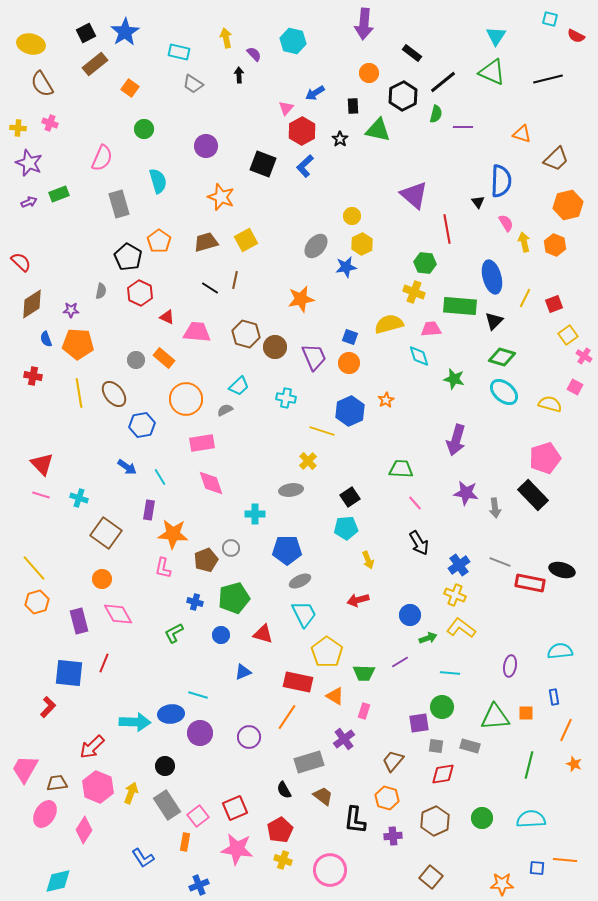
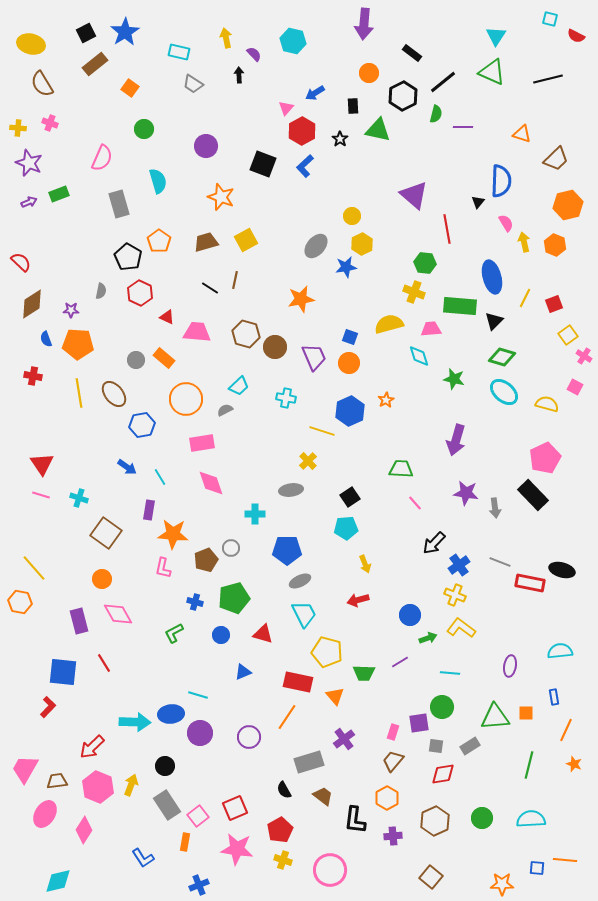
black triangle at (478, 202): rotated 16 degrees clockwise
yellow semicircle at (550, 404): moved 3 px left
pink pentagon at (545, 458): rotated 8 degrees counterclockwise
red triangle at (42, 464): rotated 10 degrees clockwise
black arrow at (419, 543): moved 15 px right; rotated 75 degrees clockwise
yellow arrow at (368, 560): moved 3 px left, 4 px down
orange hexagon at (37, 602): moved 17 px left; rotated 25 degrees clockwise
yellow pentagon at (327, 652): rotated 20 degrees counterclockwise
red line at (104, 663): rotated 54 degrees counterclockwise
blue square at (69, 673): moved 6 px left, 1 px up
orange triangle at (335, 696): rotated 18 degrees clockwise
pink rectangle at (364, 711): moved 29 px right, 21 px down
gray rectangle at (470, 746): rotated 48 degrees counterclockwise
brown trapezoid at (57, 783): moved 2 px up
yellow arrow at (131, 793): moved 8 px up
orange hexagon at (387, 798): rotated 15 degrees clockwise
